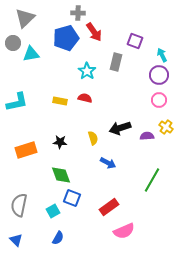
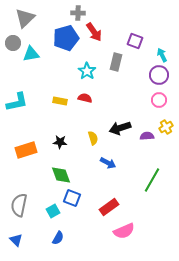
yellow cross: rotated 24 degrees clockwise
